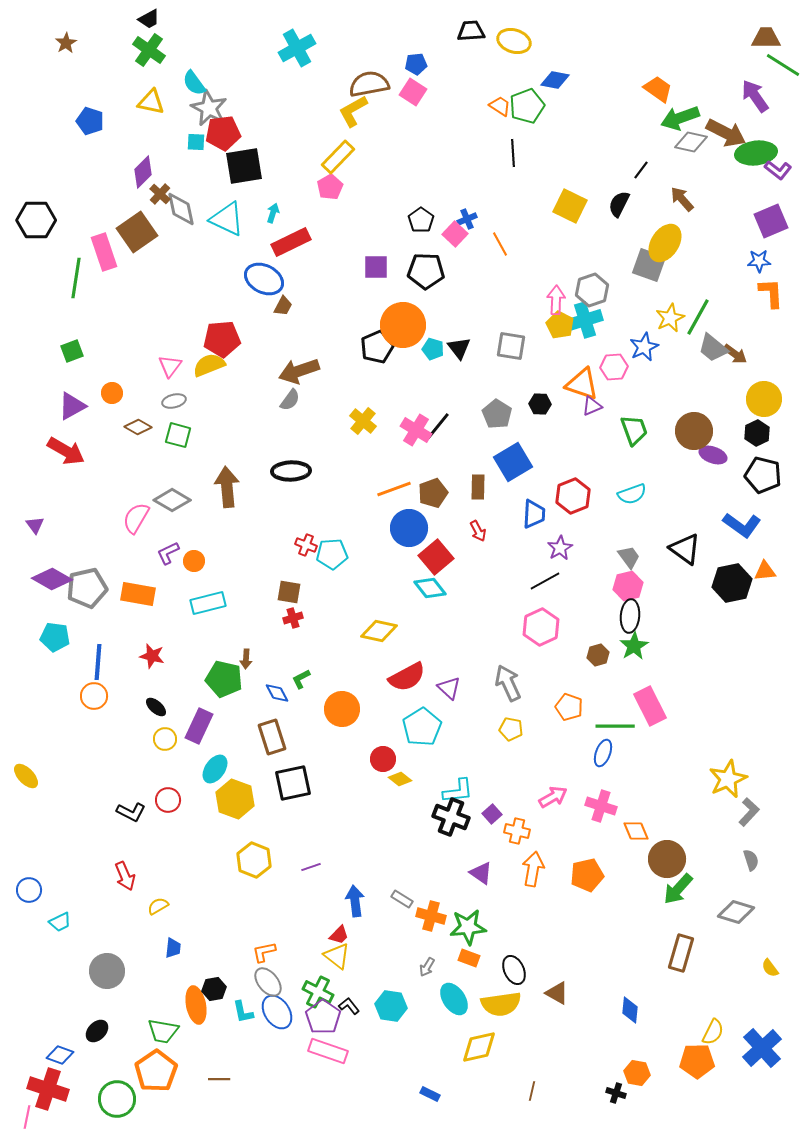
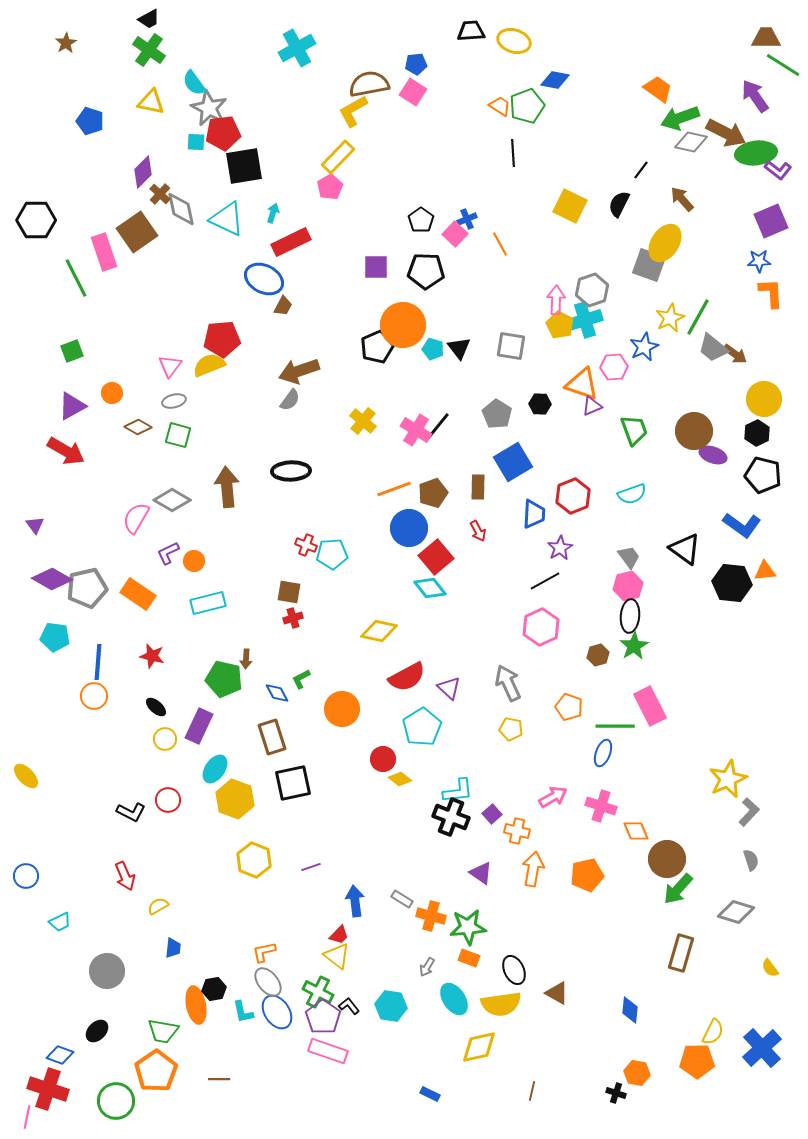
green line at (76, 278): rotated 36 degrees counterclockwise
black hexagon at (732, 583): rotated 18 degrees clockwise
orange rectangle at (138, 594): rotated 24 degrees clockwise
blue circle at (29, 890): moved 3 px left, 14 px up
green circle at (117, 1099): moved 1 px left, 2 px down
